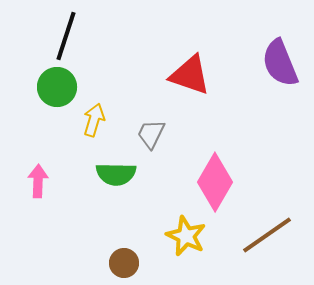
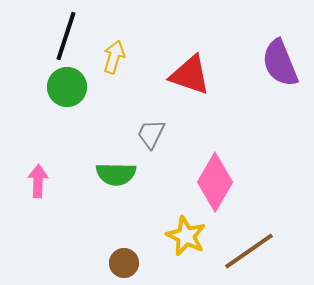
green circle: moved 10 px right
yellow arrow: moved 20 px right, 63 px up
brown line: moved 18 px left, 16 px down
